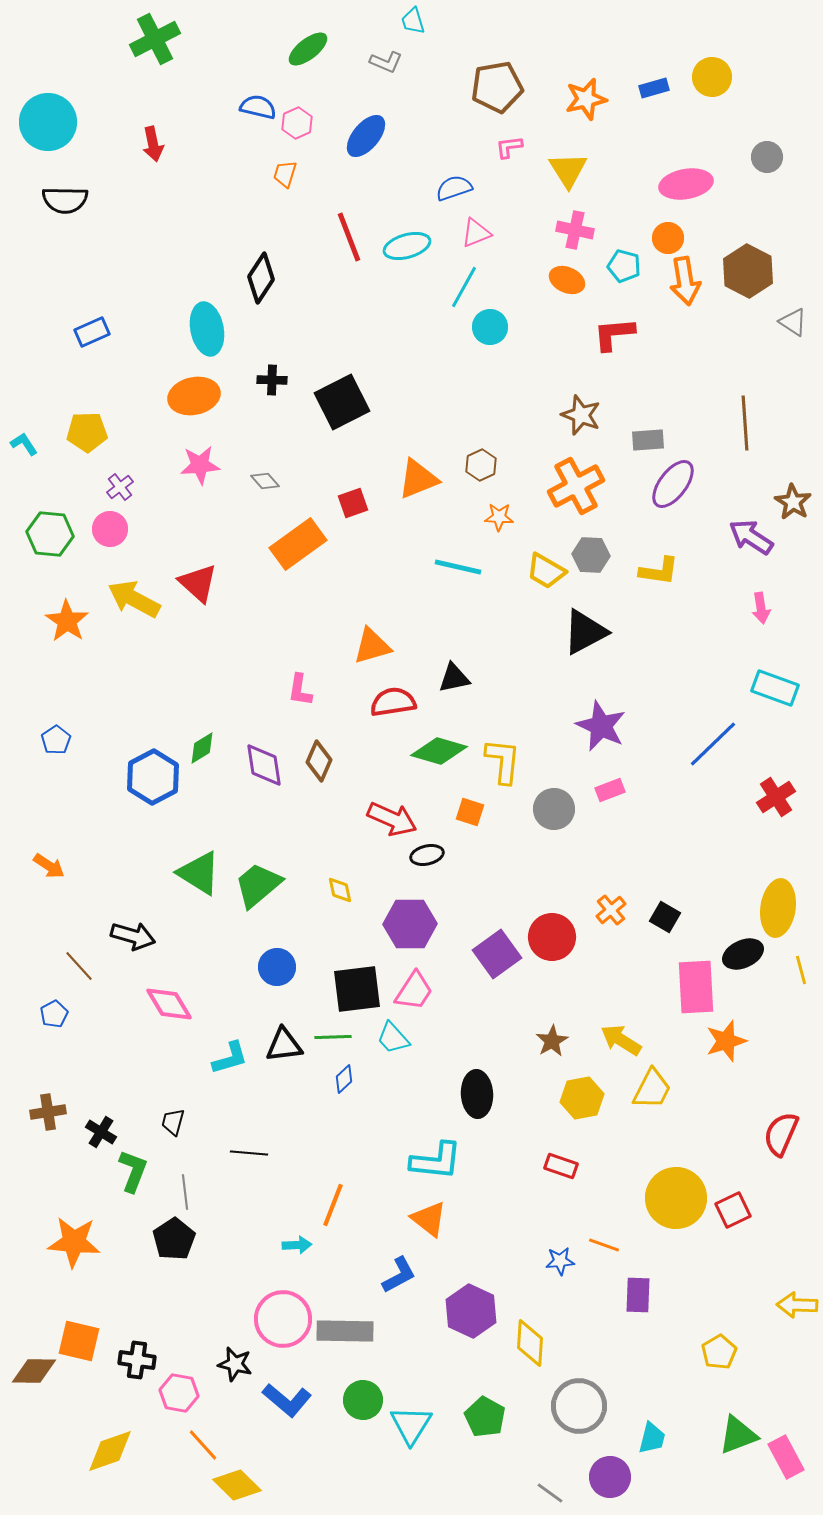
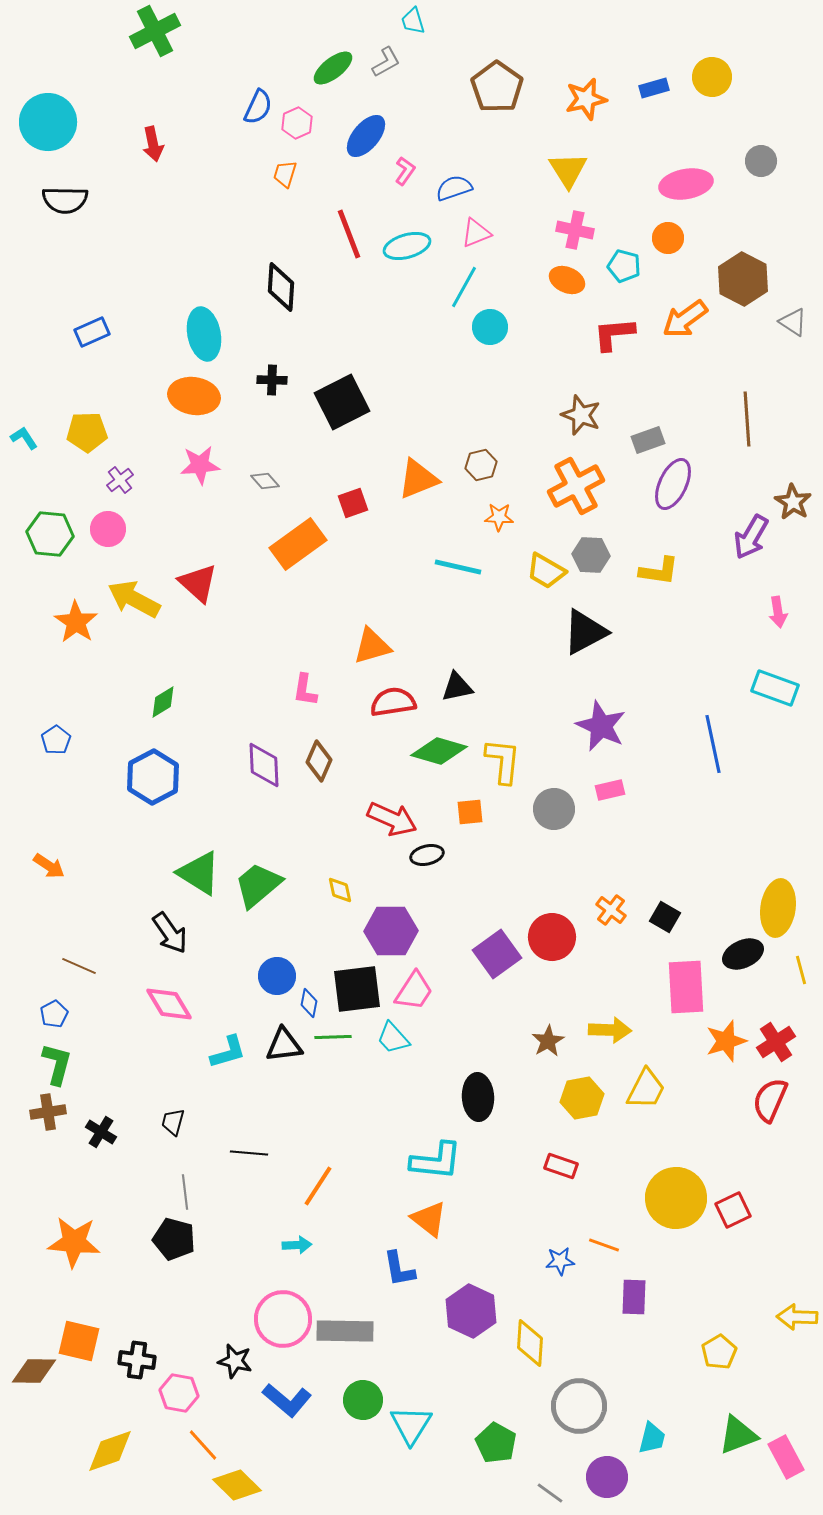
green cross at (155, 39): moved 8 px up
green ellipse at (308, 49): moved 25 px right, 19 px down
gray L-shape at (386, 62): rotated 52 degrees counterclockwise
brown pentagon at (497, 87): rotated 27 degrees counterclockwise
blue semicircle at (258, 107): rotated 102 degrees clockwise
pink L-shape at (509, 147): moved 104 px left, 24 px down; rotated 132 degrees clockwise
gray circle at (767, 157): moved 6 px left, 4 px down
red line at (349, 237): moved 3 px up
brown hexagon at (748, 271): moved 5 px left, 8 px down
black diamond at (261, 278): moved 20 px right, 9 px down; rotated 30 degrees counterclockwise
orange arrow at (685, 281): moved 38 px down; rotated 63 degrees clockwise
cyan ellipse at (207, 329): moved 3 px left, 5 px down
orange ellipse at (194, 396): rotated 21 degrees clockwise
brown line at (745, 423): moved 2 px right, 4 px up
gray rectangle at (648, 440): rotated 16 degrees counterclockwise
cyan L-shape at (24, 444): moved 6 px up
brown hexagon at (481, 465): rotated 12 degrees clockwise
purple ellipse at (673, 484): rotated 12 degrees counterclockwise
purple cross at (120, 487): moved 7 px up
pink circle at (110, 529): moved 2 px left
purple arrow at (751, 537): rotated 93 degrees counterclockwise
pink arrow at (761, 608): moved 17 px right, 4 px down
orange star at (67, 621): moved 9 px right, 1 px down
black triangle at (454, 678): moved 3 px right, 9 px down
pink L-shape at (300, 690): moved 5 px right
blue line at (713, 744): rotated 58 degrees counterclockwise
green diamond at (202, 748): moved 39 px left, 46 px up
purple diamond at (264, 765): rotated 6 degrees clockwise
pink rectangle at (610, 790): rotated 8 degrees clockwise
red cross at (776, 797): moved 245 px down
orange square at (470, 812): rotated 24 degrees counterclockwise
orange cross at (611, 910): rotated 12 degrees counterclockwise
purple hexagon at (410, 924): moved 19 px left, 7 px down
black arrow at (133, 936): moved 37 px right, 3 px up; rotated 39 degrees clockwise
brown line at (79, 966): rotated 24 degrees counterclockwise
blue circle at (277, 967): moved 9 px down
pink rectangle at (696, 987): moved 10 px left
yellow arrow at (621, 1040): moved 11 px left, 10 px up; rotated 150 degrees clockwise
brown star at (552, 1041): moved 4 px left
cyan L-shape at (230, 1058): moved 2 px left, 6 px up
blue diamond at (344, 1079): moved 35 px left, 76 px up; rotated 36 degrees counterclockwise
yellow trapezoid at (652, 1089): moved 6 px left
black ellipse at (477, 1094): moved 1 px right, 3 px down
red semicircle at (781, 1134): moved 11 px left, 34 px up
green L-shape at (133, 1171): moved 76 px left, 107 px up; rotated 6 degrees counterclockwise
orange line at (333, 1205): moved 15 px left, 19 px up; rotated 12 degrees clockwise
black pentagon at (174, 1239): rotated 24 degrees counterclockwise
blue L-shape at (399, 1275): moved 6 px up; rotated 108 degrees clockwise
purple rectangle at (638, 1295): moved 4 px left, 2 px down
yellow arrow at (797, 1305): moved 12 px down
black star at (235, 1364): moved 3 px up
green pentagon at (485, 1417): moved 11 px right, 26 px down
purple circle at (610, 1477): moved 3 px left
